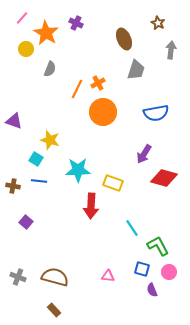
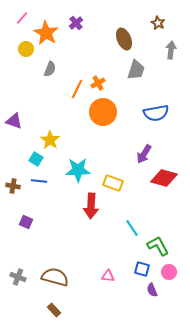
purple cross: rotated 24 degrees clockwise
yellow star: rotated 18 degrees clockwise
purple square: rotated 16 degrees counterclockwise
